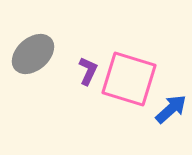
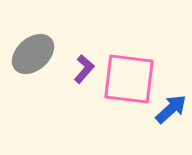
purple L-shape: moved 4 px left, 2 px up; rotated 16 degrees clockwise
pink square: rotated 10 degrees counterclockwise
